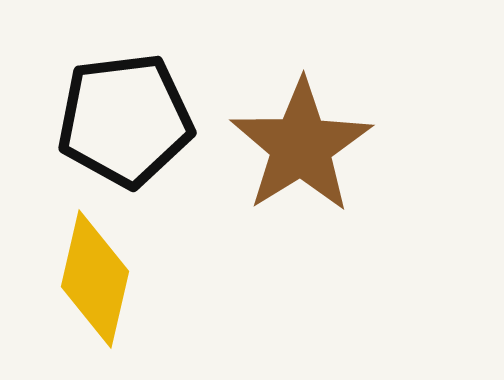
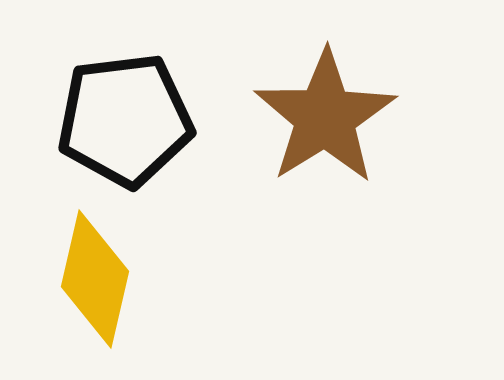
brown star: moved 24 px right, 29 px up
